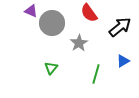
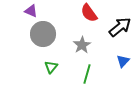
gray circle: moved 9 px left, 11 px down
gray star: moved 3 px right, 2 px down
blue triangle: rotated 16 degrees counterclockwise
green triangle: moved 1 px up
green line: moved 9 px left
